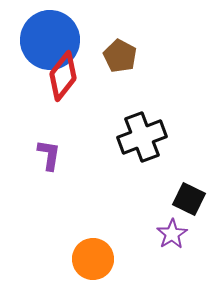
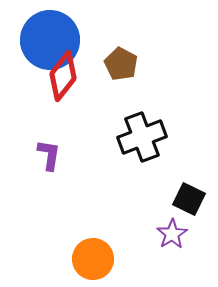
brown pentagon: moved 1 px right, 8 px down
